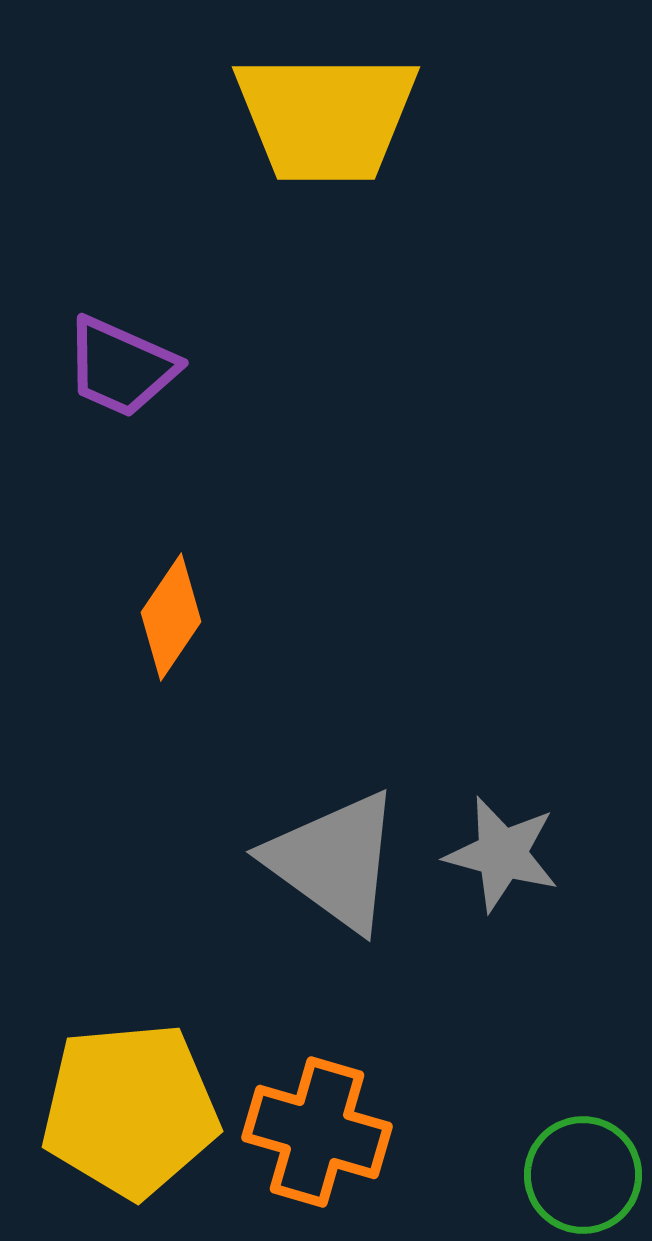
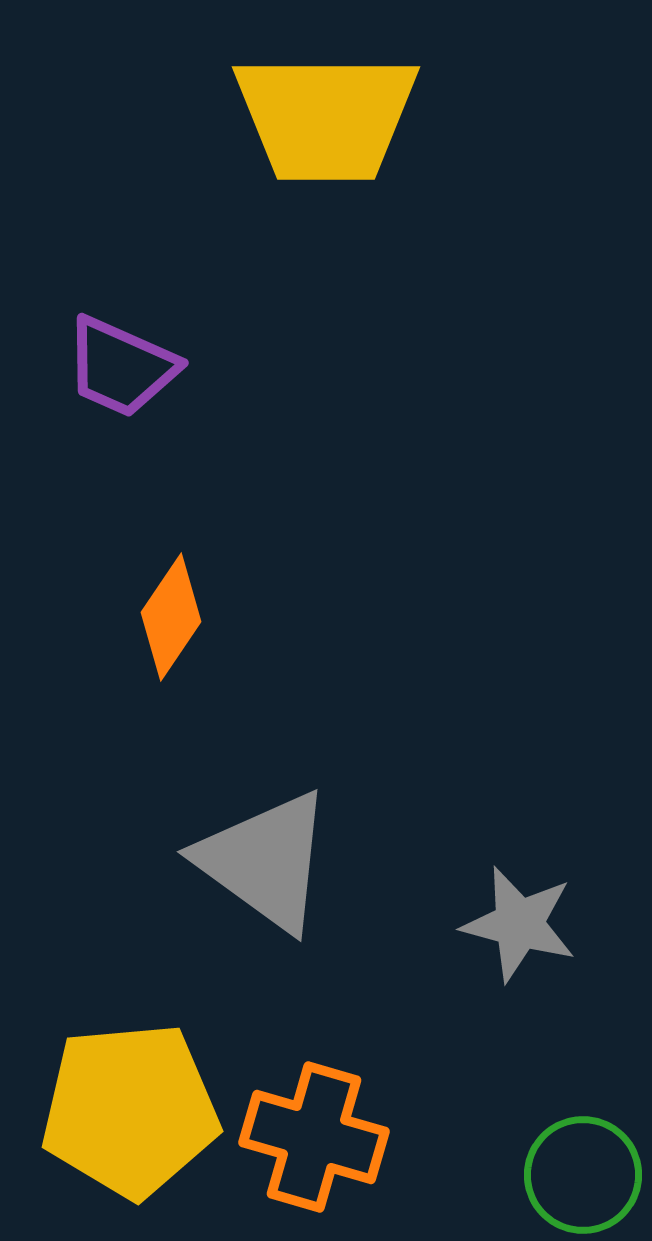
gray star: moved 17 px right, 70 px down
gray triangle: moved 69 px left
orange cross: moved 3 px left, 5 px down
